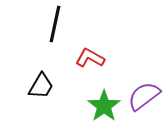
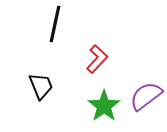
red L-shape: moved 7 px right, 1 px down; rotated 104 degrees clockwise
black trapezoid: rotated 52 degrees counterclockwise
purple semicircle: moved 2 px right
